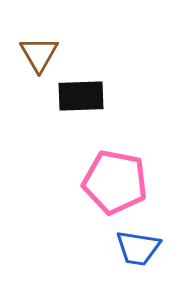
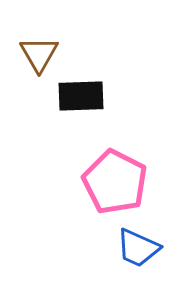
pink pentagon: rotated 16 degrees clockwise
blue trapezoid: rotated 15 degrees clockwise
